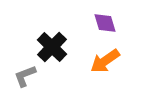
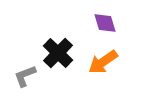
black cross: moved 6 px right, 6 px down
orange arrow: moved 2 px left, 1 px down
